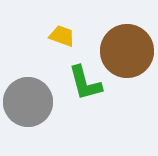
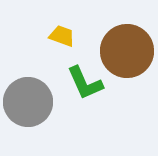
green L-shape: rotated 9 degrees counterclockwise
